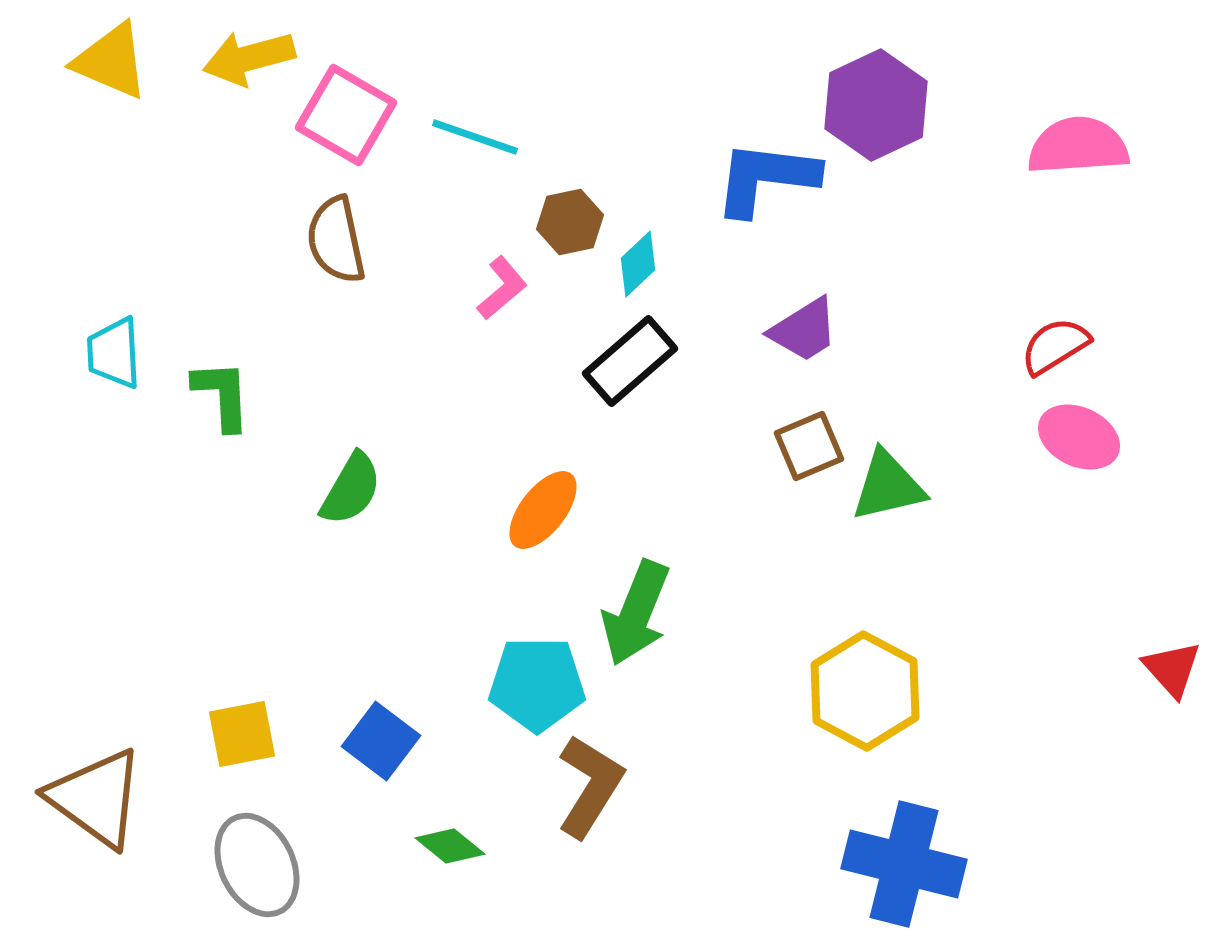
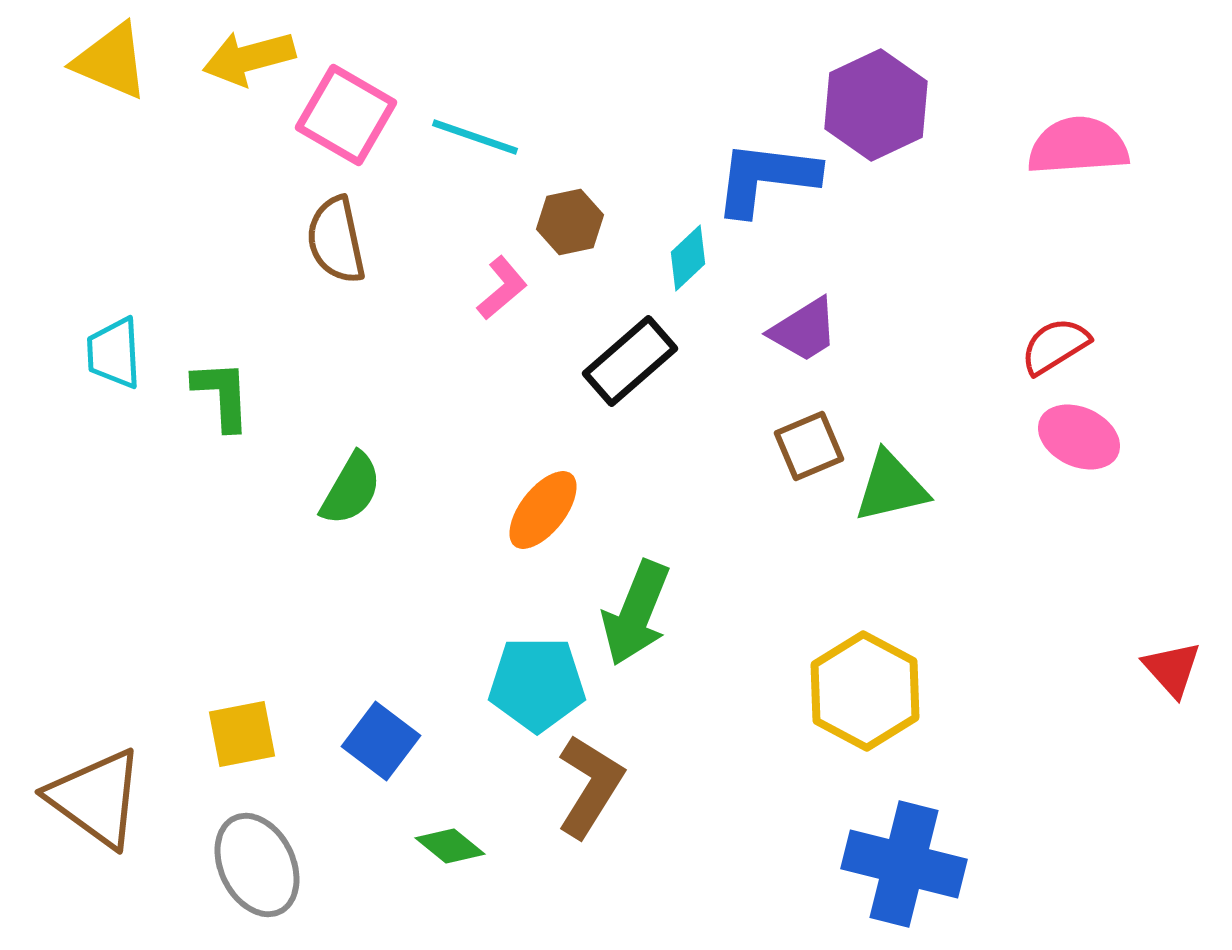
cyan diamond: moved 50 px right, 6 px up
green triangle: moved 3 px right, 1 px down
